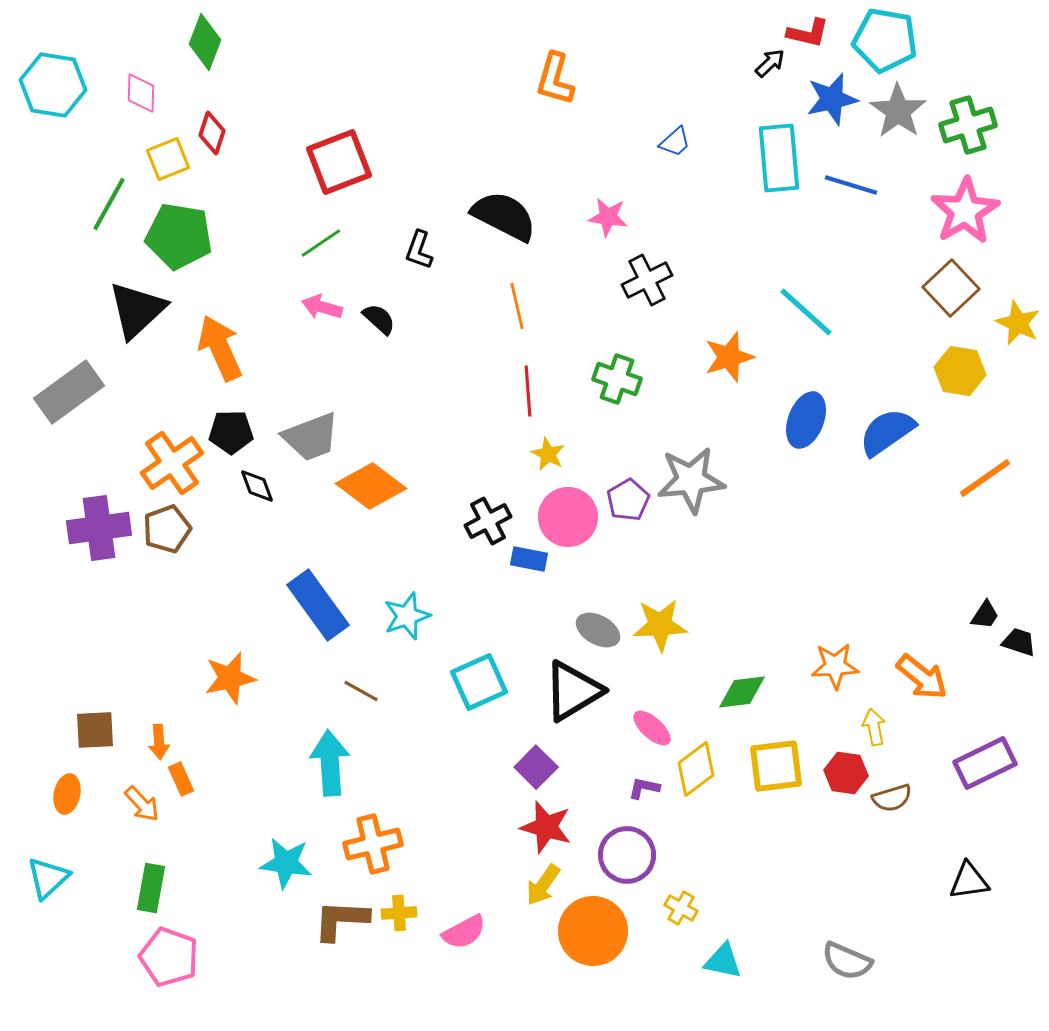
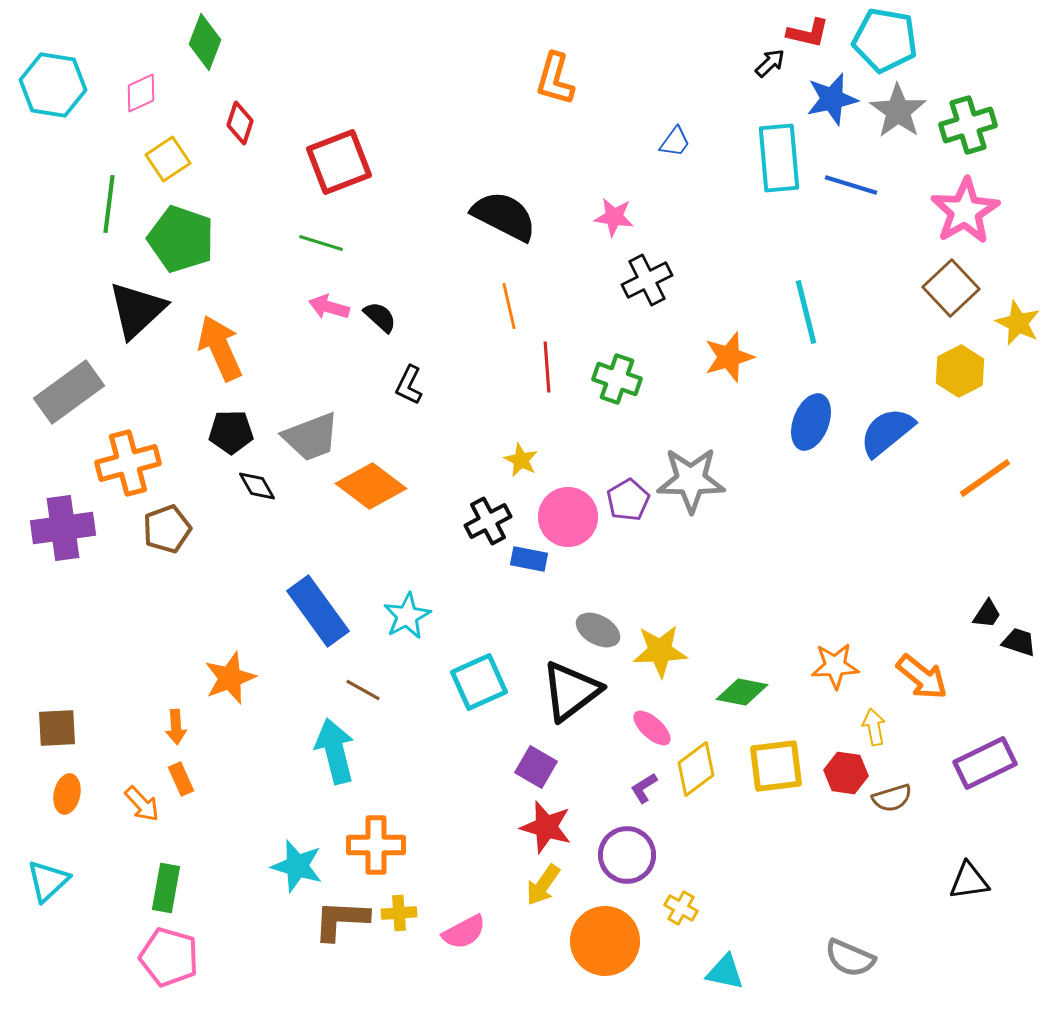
pink diamond at (141, 93): rotated 63 degrees clockwise
red diamond at (212, 133): moved 28 px right, 10 px up
blue trapezoid at (675, 142): rotated 12 degrees counterclockwise
yellow square at (168, 159): rotated 12 degrees counterclockwise
green line at (109, 204): rotated 22 degrees counterclockwise
pink star at (608, 217): moved 6 px right
green pentagon at (179, 236): moved 2 px right, 3 px down; rotated 10 degrees clockwise
green line at (321, 243): rotated 51 degrees clockwise
black L-shape at (419, 250): moved 10 px left, 135 px down; rotated 6 degrees clockwise
orange line at (517, 306): moved 8 px left
pink arrow at (322, 307): moved 7 px right
cyan line at (806, 312): rotated 34 degrees clockwise
black semicircle at (379, 319): moved 1 px right, 2 px up
yellow hexagon at (960, 371): rotated 24 degrees clockwise
red line at (528, 391): moved 19 px right, 24 px up
blue ellipse at (806, 420): moved 5 px right, 2 px down
blue semicircle at (887, 432): rotated 4 degrees counterclockwise
yellow star at (548, 454): moved 27 px left, 6 px down
orange cross at (172, 463): moved 44 px left; rotated 20 degrees clockwise
gray star at (691, 480): rotated 6 degrees clockwise
black diamond at (257, 486): rotated 9 degrees counterclockwise
purple cross at (99, 528): moved 36 px left
blue rectangle at (318, 605): moved 6 px down
black trapezoid at (985, 615): moved 2 px right, 1 px up
cyan star at (407, 616): rotated 9 degrees counterclockwise
yellow star at (660, 625): moved 26 px down
orange star at (230, 678): rotated 8 degrees counterclockwise
brown line at (361, 691): moved 2 px right, 1 px up
black triangle at (573, 691): moved 2 px left; rotated 6 degrees counterclockwise
green diamond at (742, 692): rotated 18 degrees clockwise
brown square at (95, 730): moved 38 px left, 2 px up
orange arrow at (159, 742): moved 17 px right, 15 px up
cyan arrow at (330, 763): moved 5 px right, 12 px up; rotated 10 degrees counterclockwise
purple square at (536, 767): rotated 15 degrees counterclockwise
purple L-shape at (644, 788): rotated 44 degrees counterclockwise
orange cross at (373, 844): moved 3 px right, 1 px down; rotated 14 degrees clockwise
cyan star at (286, 863): moved 11 px right, 3 px down; rotated 8 degrees clockwise
cyan triangle at (48, 878): moved 3 px down
green rectangle at (151, 888): moved 15 px right
orange circle at (593, 931): moved 12 px right, 10 px down
pink pentagon at (169, 957): rotated 4 degrees counterclockwise
cyan triangle at (723, 961): moved 2 px right, 11 px down
gray semicircle at (847, 961): moved 3 px right, 3 px up
